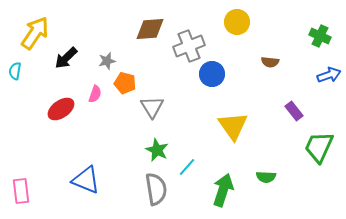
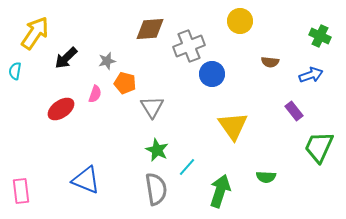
yellow circle: moved 3 px right, 1 px up
blue arrow: moved 18 px left
green arrow: moved 3 px left, 1 px down
